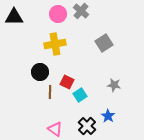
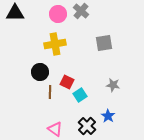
black triangle: moved 1 px right, 4 px up
gray square: rotated 24 degrees clockwise
gray star: moved 1 px left
